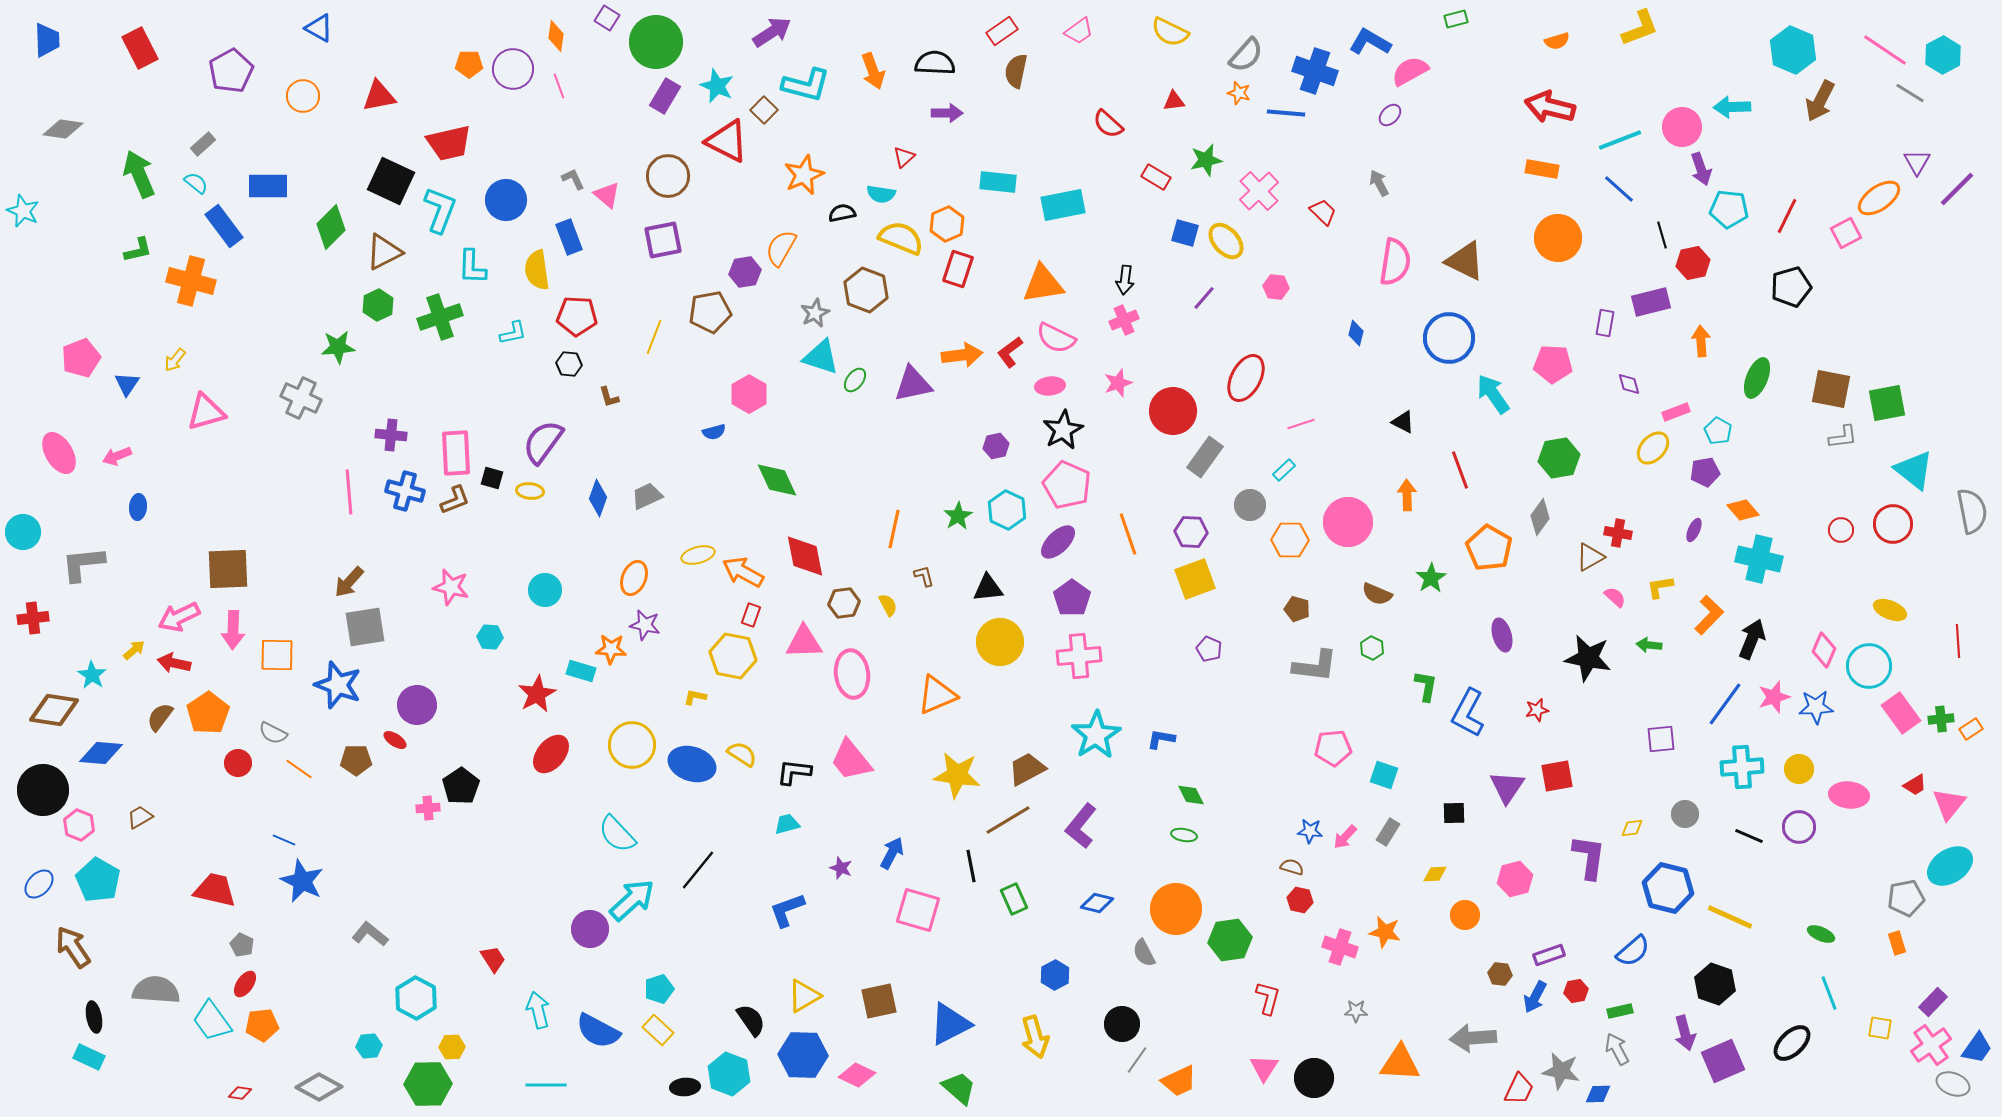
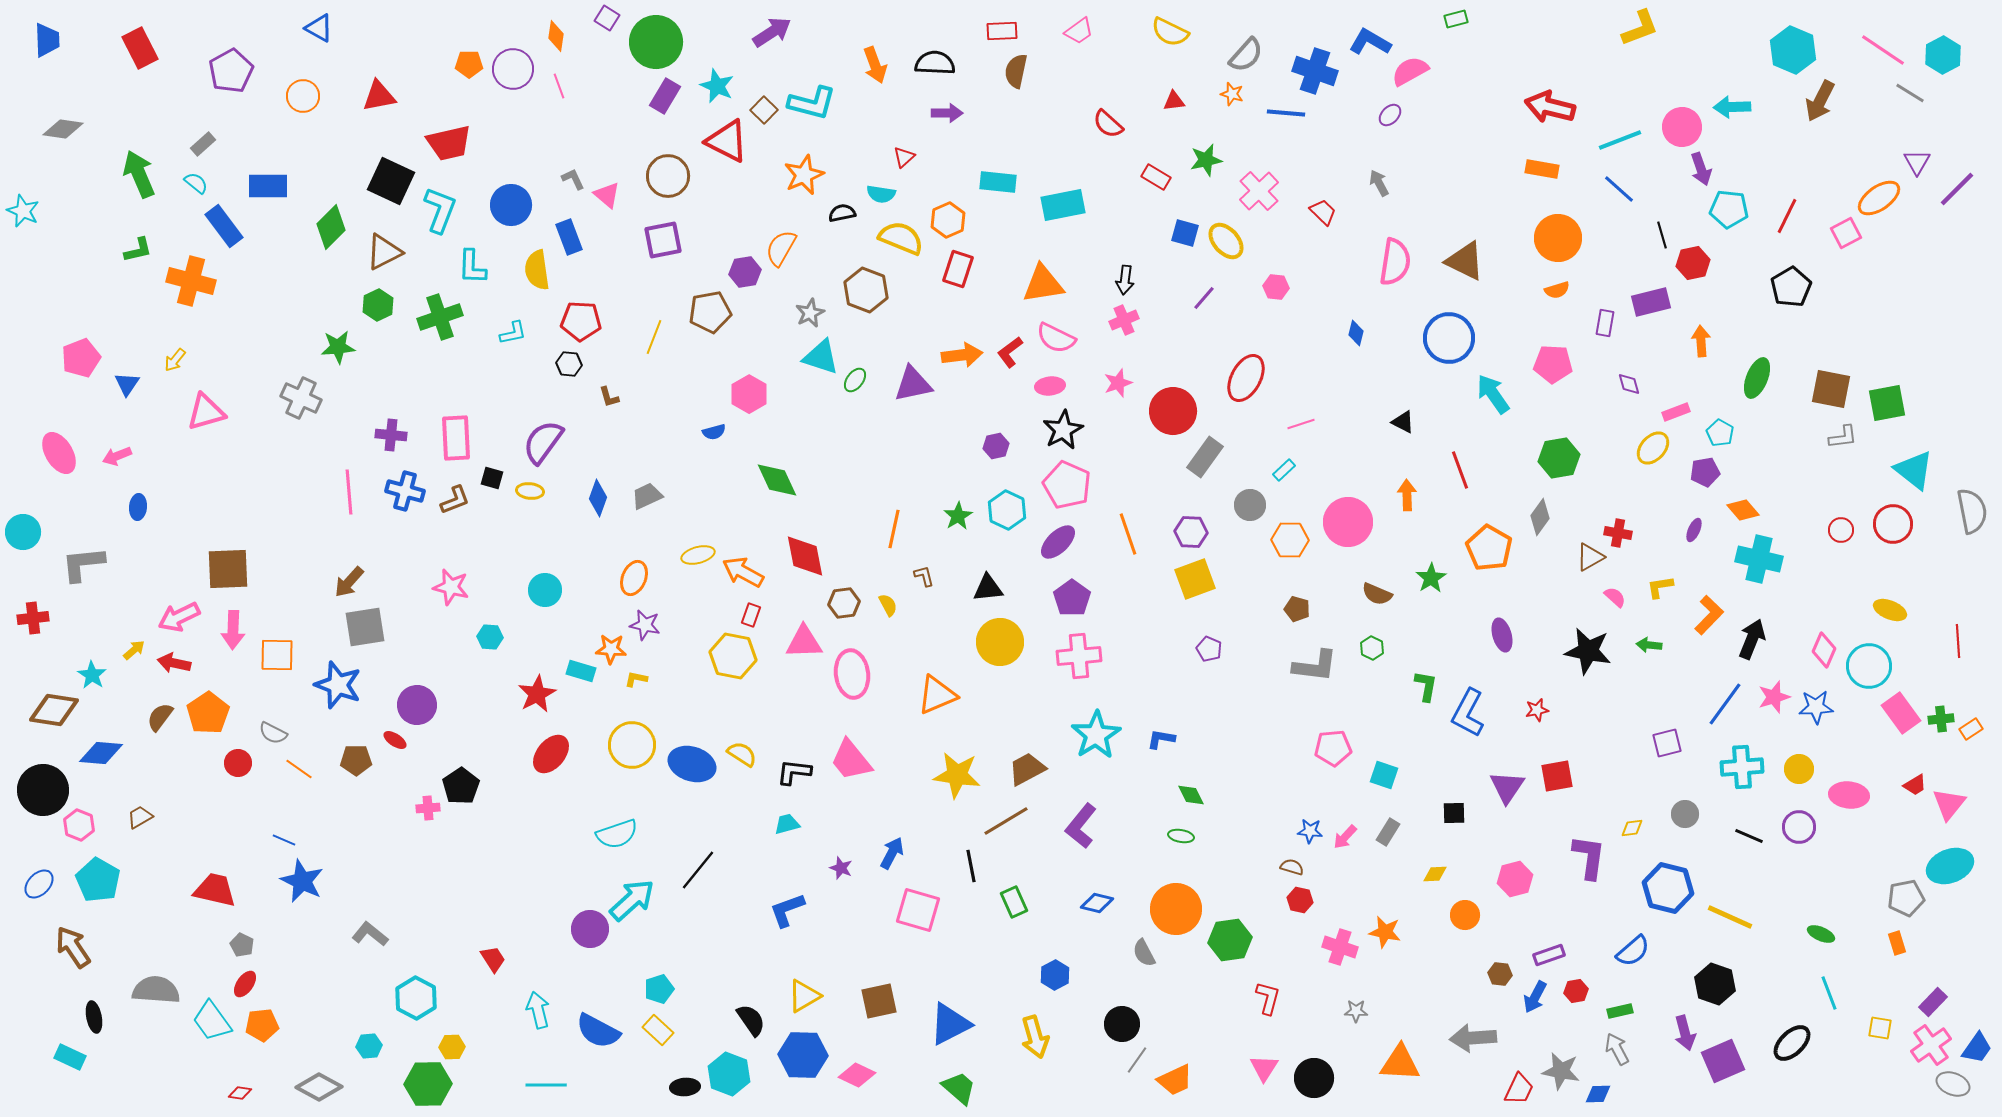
red rectangle at (1002, 31): rotated 32 degrees clockwise
orange semicircle at (1557, 41): moved 249 px down
pink line at (1885, 50): moved 2 px left
orange arrow at (873, 71): moved 2 px right, 6 px up
cyan L-shape at (806, 85): moved 6 px right, 18 px down
orange star at (1239, 93): moved 7 px left, 1 px down
blue circle at (506, 200): moved 5 px right, 5 px down
orange hexagon at (947, 224): moved 1 px right, 4 px up
black pentagon at (1791, 287): rotated 15 degrees counterclockwise
gray star at (815, 313): moved 5 px left
red pentagon at (577, 316): moved 4 px right, 5 px down
cyan pentagon at (1718, 431): moved 2 px right, 2 px down
pink rectangle at (456, 453): moved 15 px up
black star at (1588, 658): moved 7 px up
yellow L-shape at (695, 697): moved 59 px left, 18 px up
purple square at (1661, 739): moved 6 px right, 4 px down; rotated 8 degrees counterclockwise
brown line at (1008, 820): moved 2 px left, 1 px down
cyan semicircle at (617, 834): rotated 66 degrees counterclockwise
green ellipse at (1184, 835): moved 3 px left, 1 px down
cyan ellipse at (1950, 866): rotated 12 degrees clockwise
green rectangle at (1014, 899): moved 3 px down
cyan rectangle at (89, 1057): moved 19 px left
orange trapezoid at (1179, 1081): moved 4 px left, 1 px up
